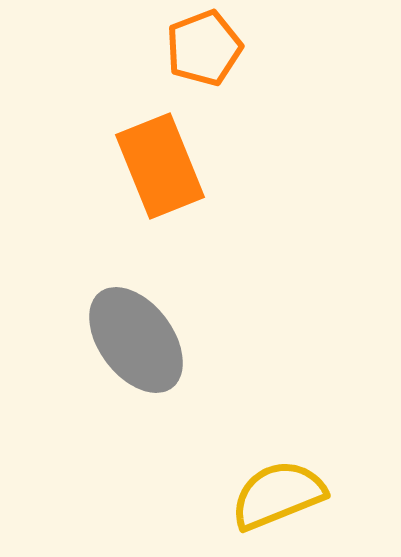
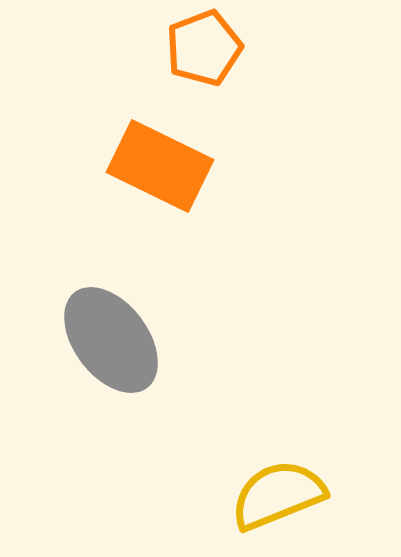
orange rectangle: rotated 42 degrees counterclockwise
gray ellipse: moved 25 px left
